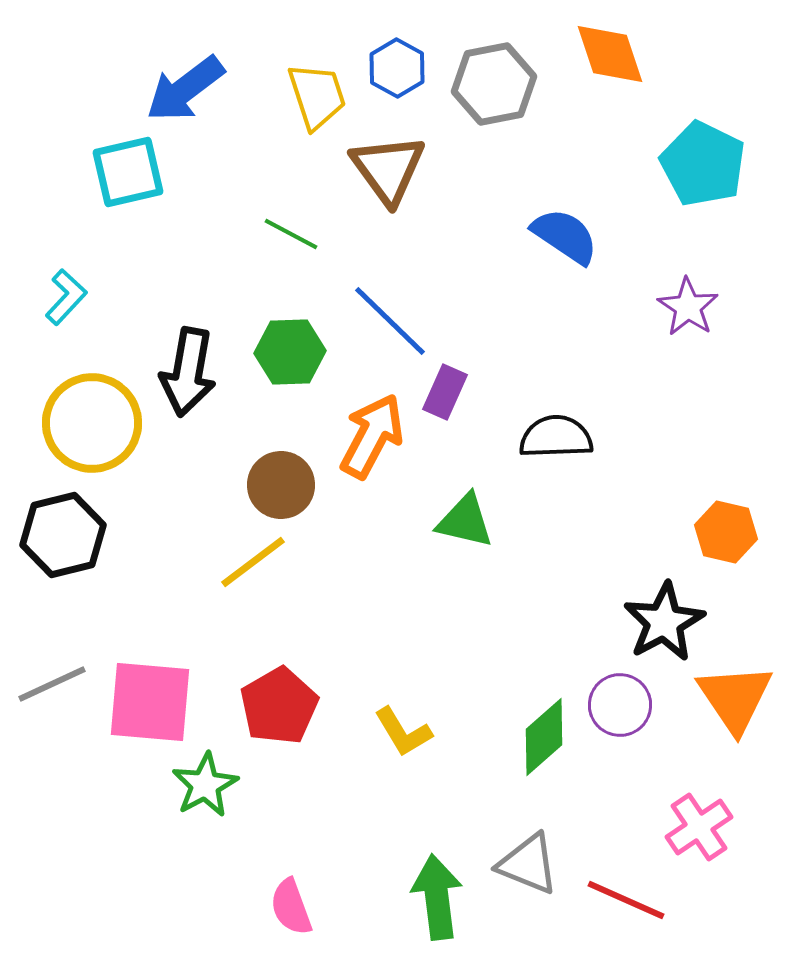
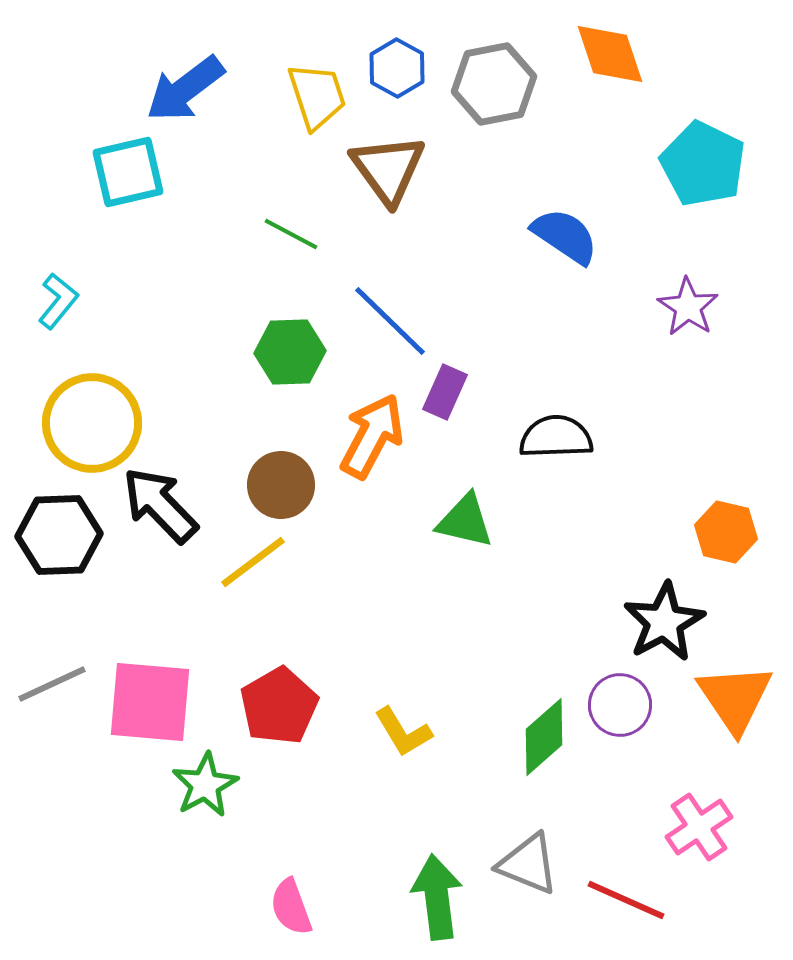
cyan L-shape: moved 8 px left, 4 px down; rotated 4 degrees counterclockwise
black arrow: moved 28 px left, 133 px down; rotated 126 degrees clockwise
black hexagon: moved 4 px left; rotated 12 degrees clockwise
